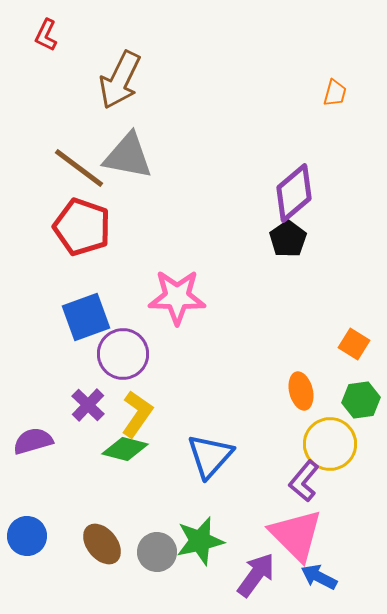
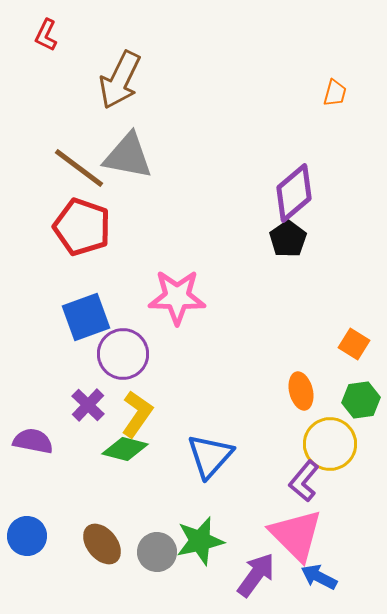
purple semicircle: rotated 27 degrees clockwise
